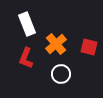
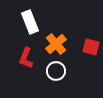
white rectangle: moved 3 px right, 2 px up
red square: moved 2 px right
white circle: moved 5 px left, 3 px up
